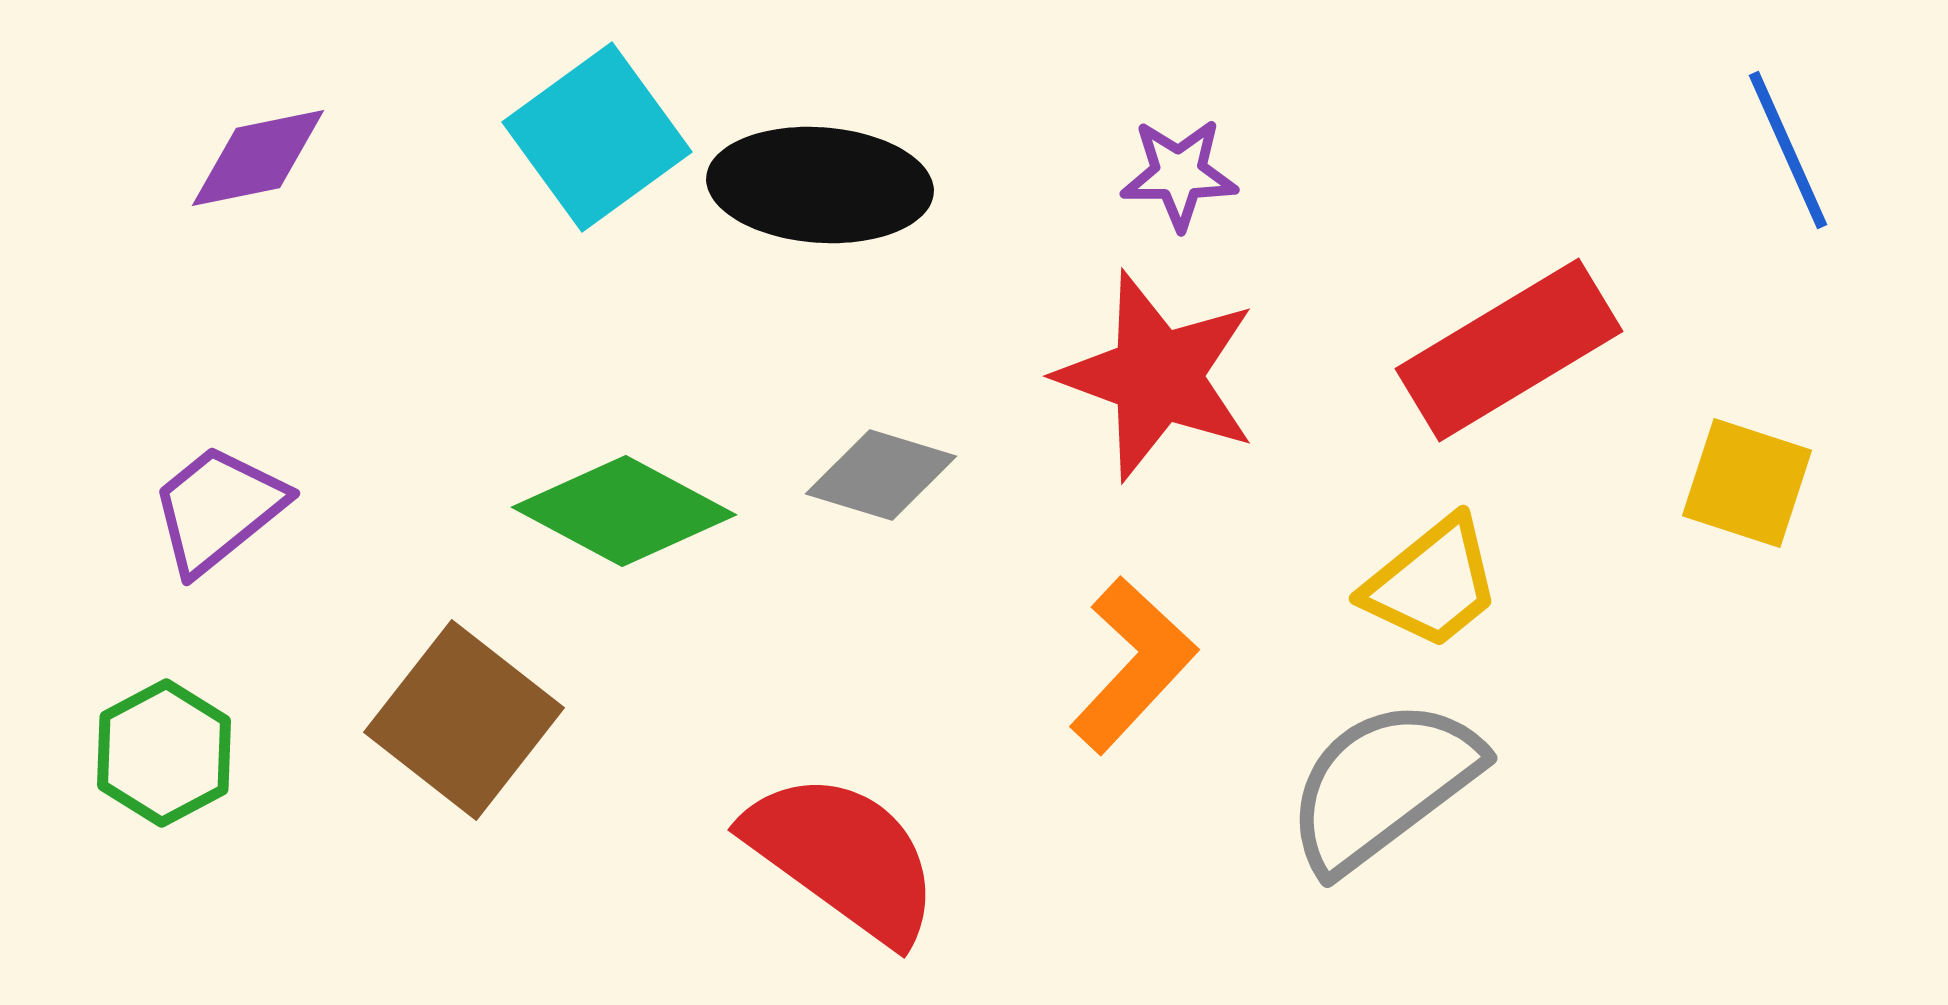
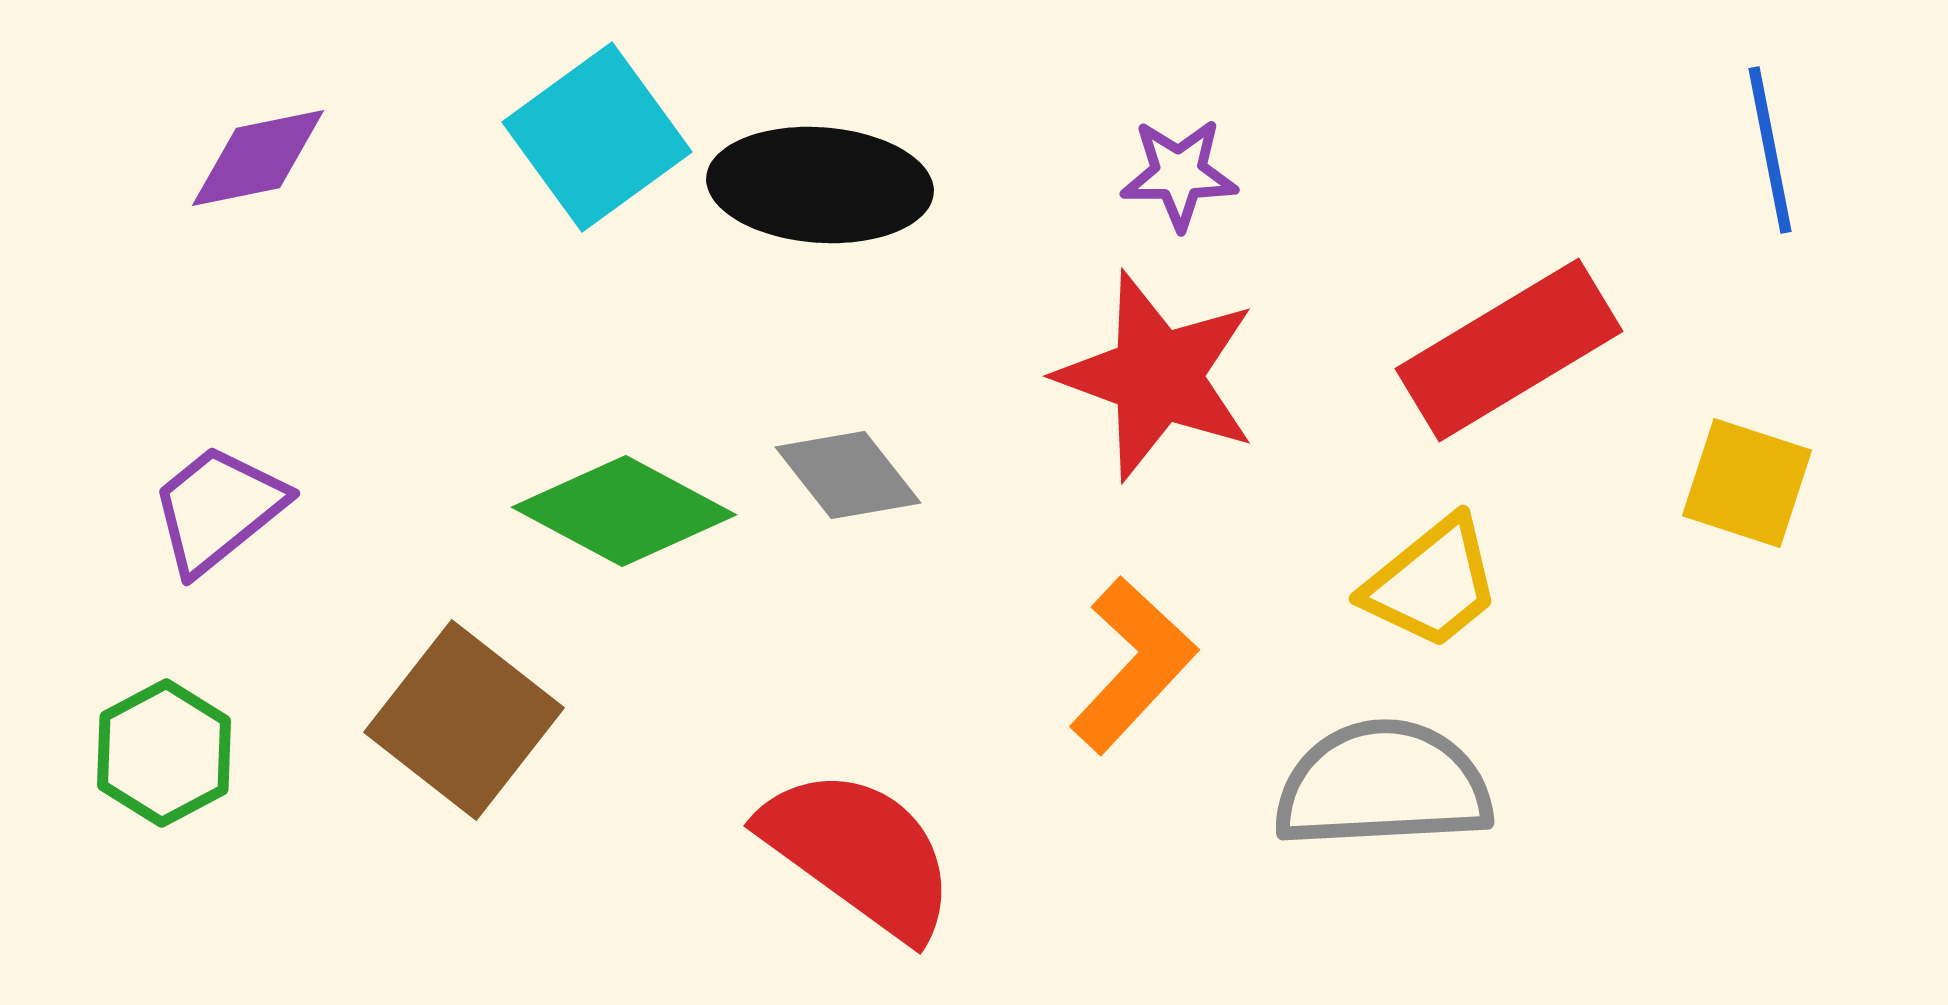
blue line: moved 18 px left; rotated 13 degrees clockwise
gray diamond: moved 33 px left; rotated 35 degrees clockwise
gray semicircle: rotated 34 degrees clockwise
red semicircle: moved 16 px right, 4 px up
